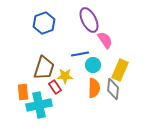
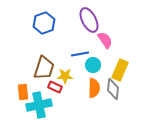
red rectangle: rotated 32 degrees counterclockwise
